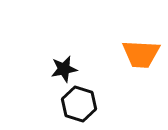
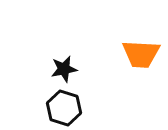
black hexagon: moved 15 px left, 4 px down
